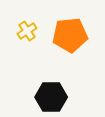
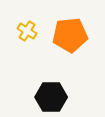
yellow cross: rotated 24 degrees counterclockwise
